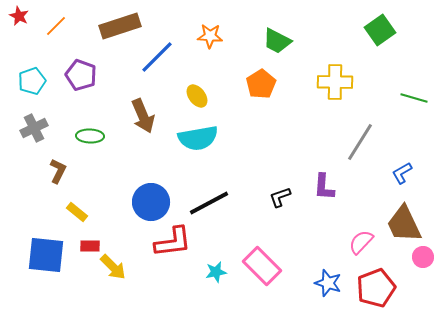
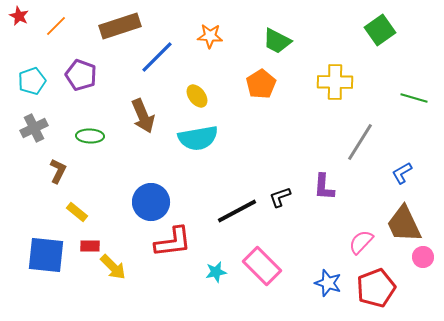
black line: moved 28 px right, 8 px down
